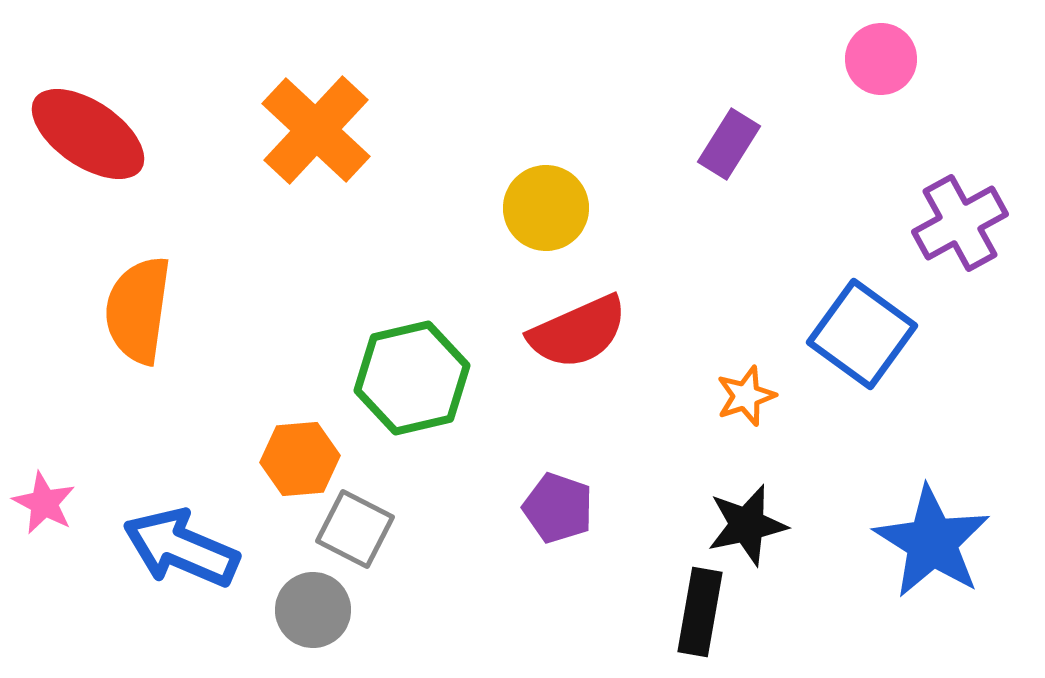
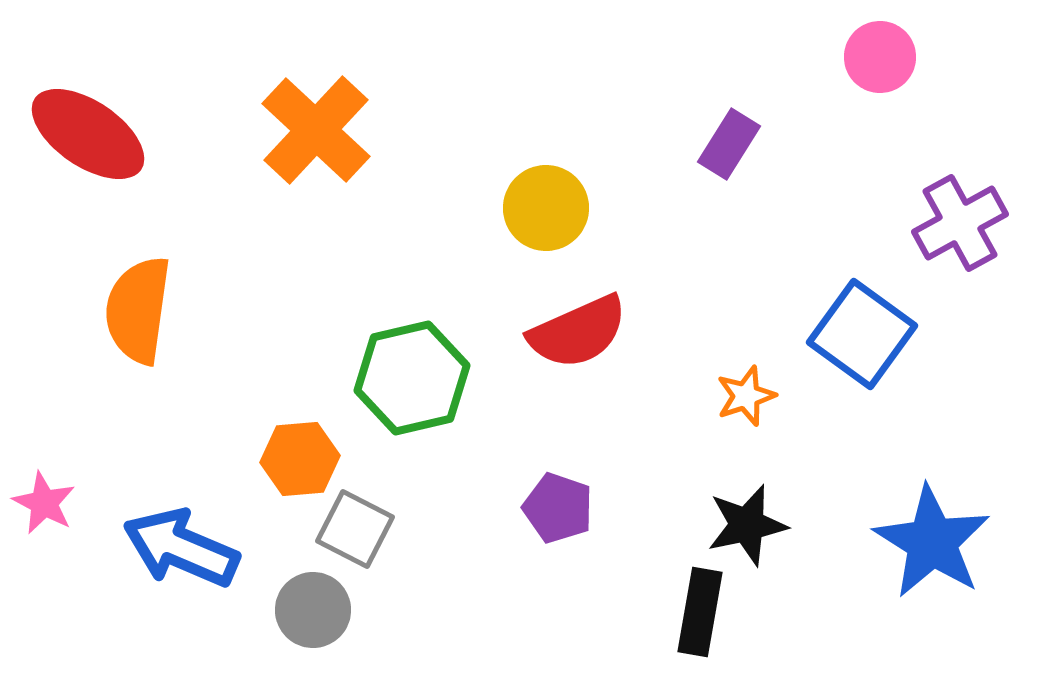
pink circle: moved 1 px left, 2 px up
